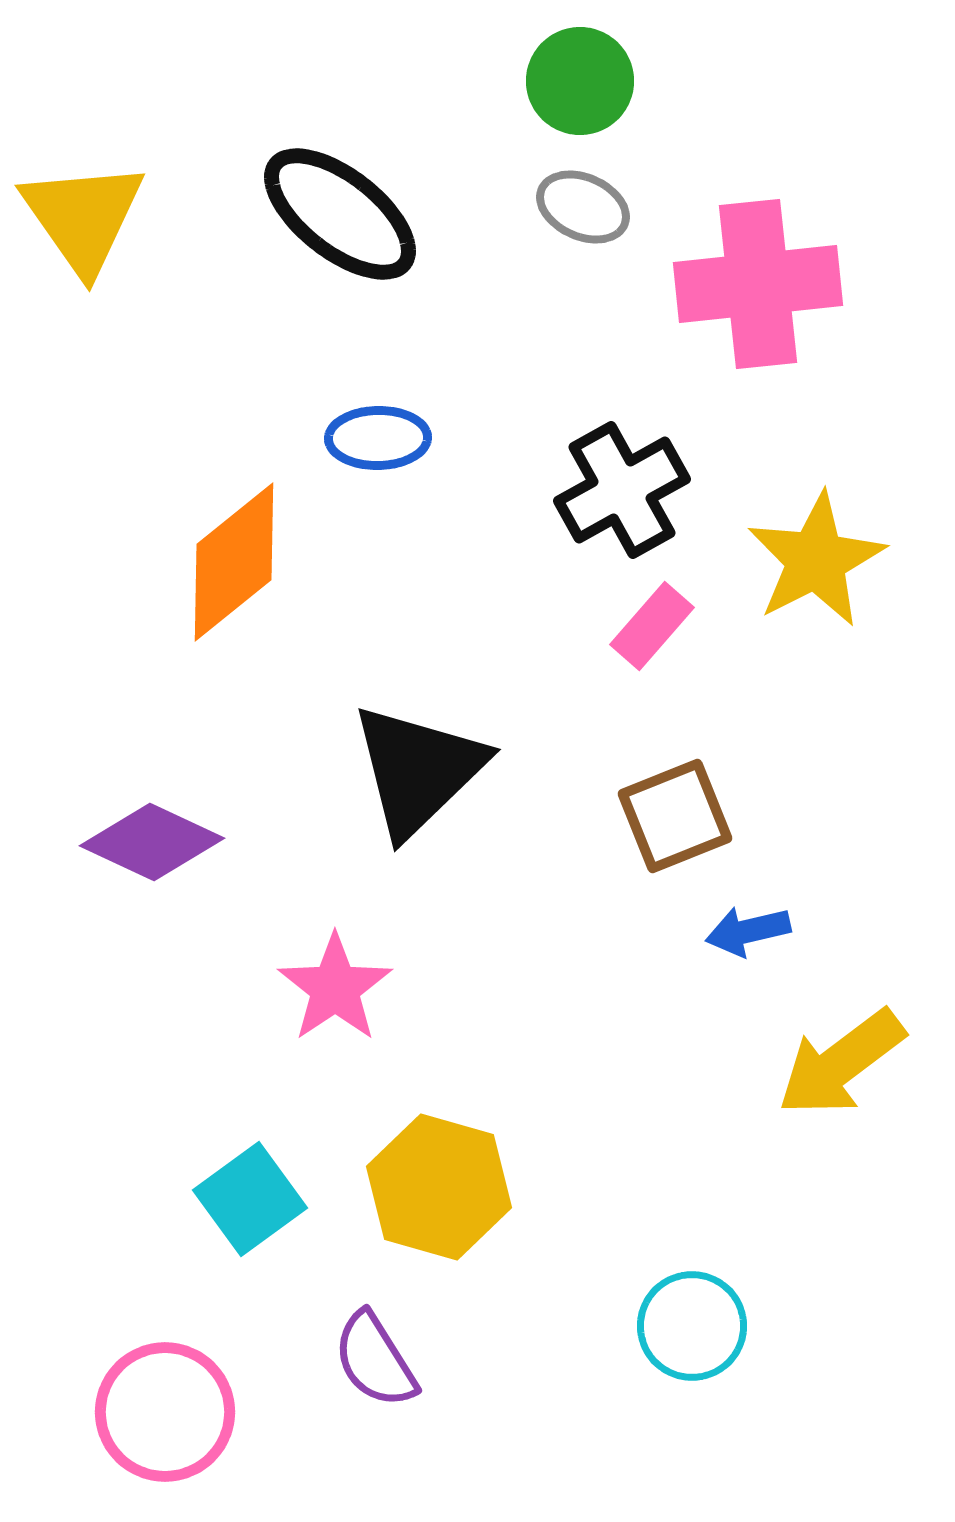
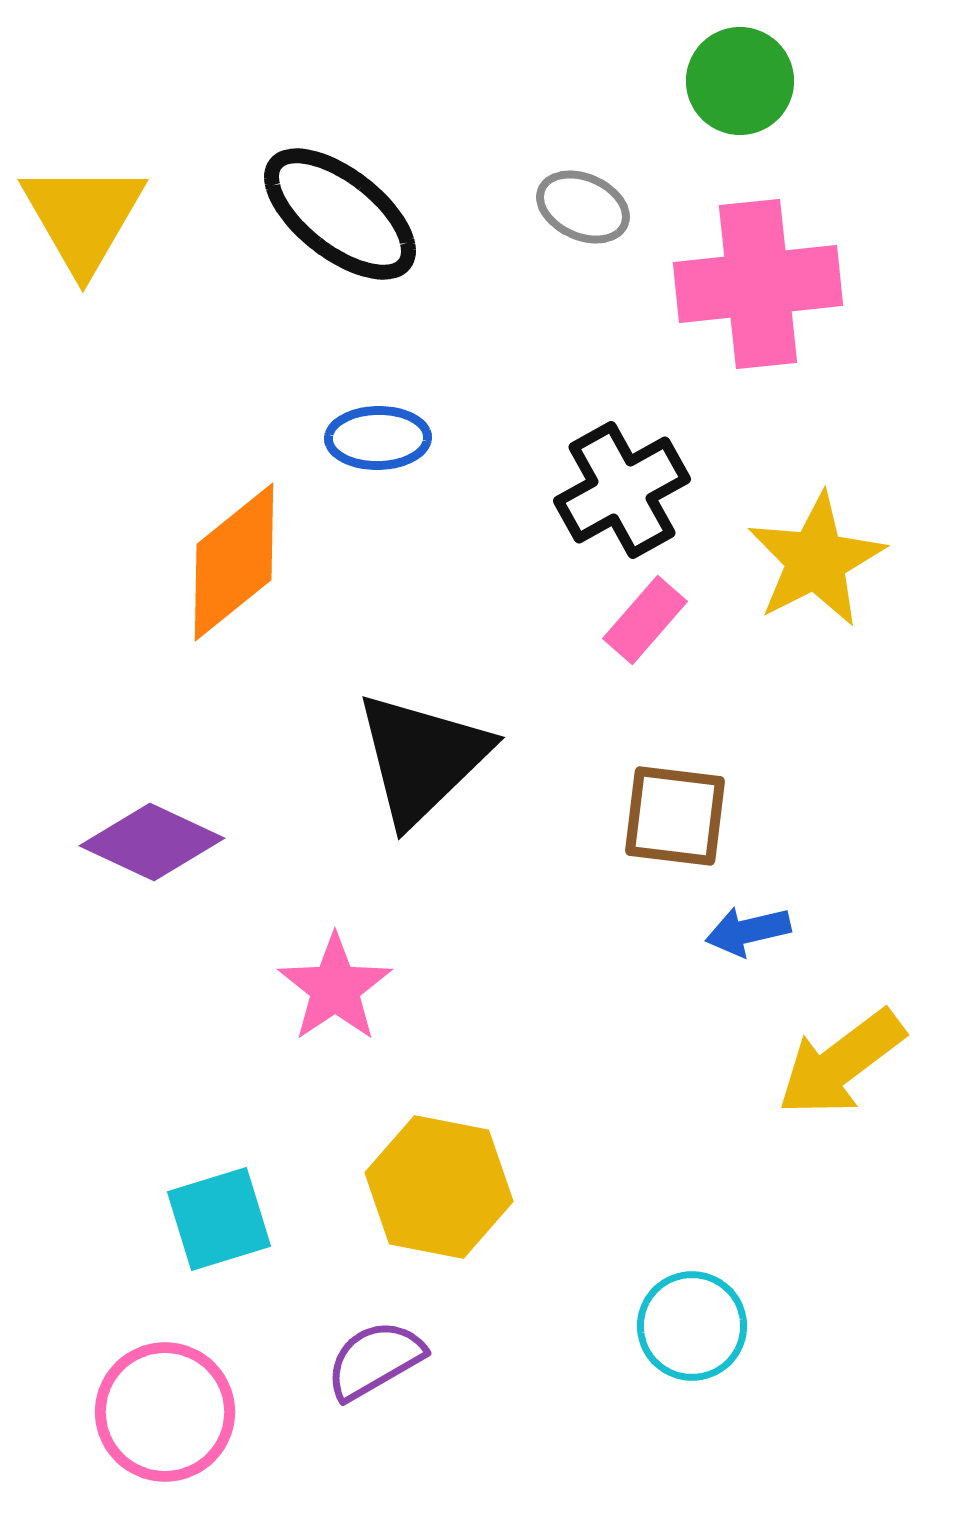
green circle: moved 160 px right
yellow triangle: rotated 5 degrees clockwise
pink rectangle: moved 7 px left, 6 px up
black triangle: moved 4 px right, 12 px up
brown square: rotated 29 degrees clockwise
yellow hexagon: rotated 5 degrees counterclockwise
cyan square: moved 31 px left, 20 px down; rotated 19 degrees clockwise
purple semicircle: rotated 92 degrees clockwise
